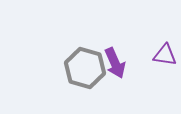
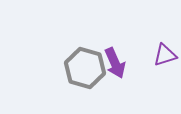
purple triangle: rotated 25 degrees counterclockwise
